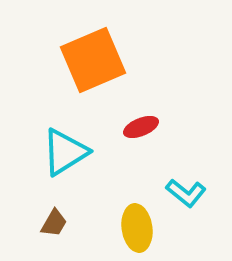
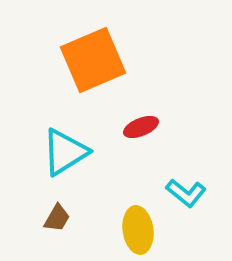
brown trapezoid: moved 3 px right, 5 px up
yellow ellipse: moved 1 px right, 2 px down
